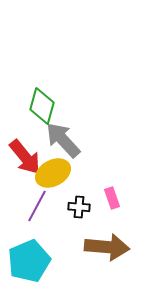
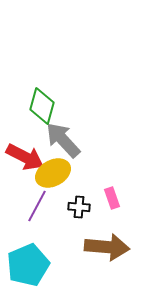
red arrow: rotated 24 degrees counterclockwise
cyan pentagon: moved 1 px left, 4 px down
